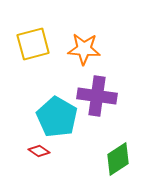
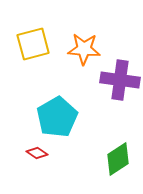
purple cross: moved 23 px right, 16 px up
cyan pentagon: rotated 12 degrees clockwise
red diamond: moved 2 px left, 2 px down
